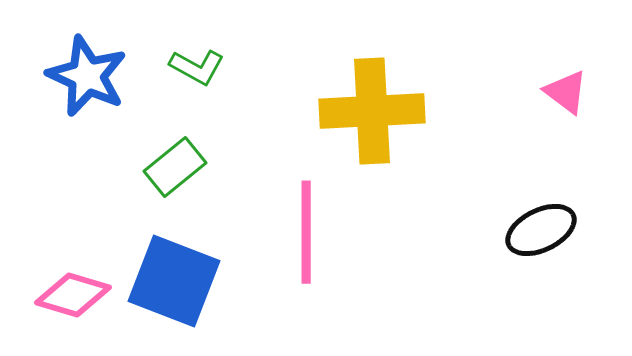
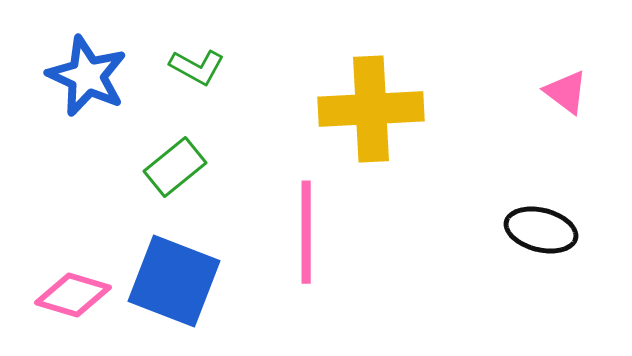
yellow cross: moved 1 px left, 2 px up
black ellipse: rotated 40 degrees clockwise
